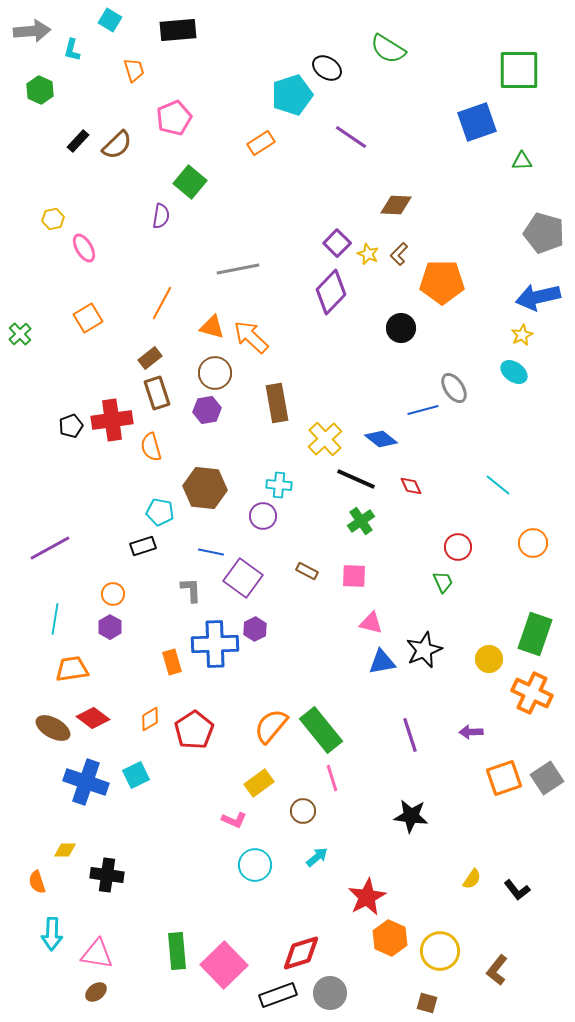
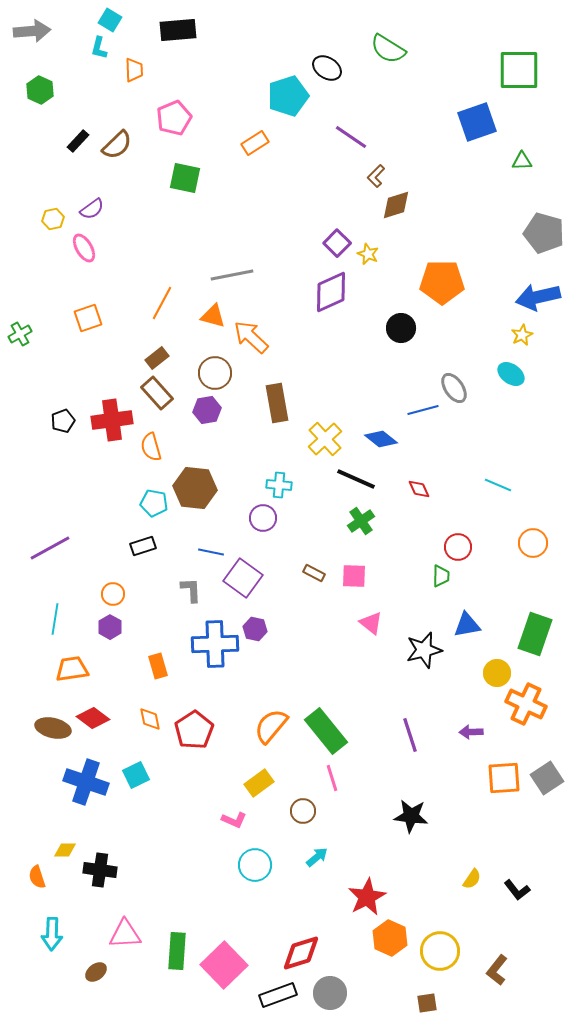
cyan L-shape at (72, 50): moved 27 px right, 2 px up
orange trapezoid at (134, 70): rotated 15 degrees clockwise
cyan pentagon at (292, 95): moved 4 px left, 1 px down
orange rectangle at (261, 143): moved 6 px left
green square at (190, 182): moved 5 px left, 4 px up; rotated 28 degrees counterclockwise
brown diamond at (396, 205): rotated 20 degrees counterclockwise
purple semicircle at (161, 216): moved 69 px left, 7 px up; rotated 45 degrees clockwise
brown L-shape at (399, 254): moved 23 px left, 78 px up
gray line at (238, 269): moved 6 px left, 6 px down
purple diamond at (331, 292): rotated 21 degrees clockwise
orange square at (88, 318): rotated 12 degrees clockwise
orange triangle at (212, 327): moved 1 px right, 11 px up
green cross at (20, 334): rotated 15 degrees clockwise
brown rectangle at (150, 358): moved 7 px right
cyan ellipse at (514, 372): moved 3 px left, 2 px down
brown rectangle at (157, 393): rotated 24 degrees counterclockwise
black pentagon at (71, 426): moved 8 px left, 5 px up
cyan line at (498, 485): rotated 16 degrees counterclockwise
red diamond at (411, 486): moved 8 px right, 3 px down
brown hexagon at (205, 488): moved 10 px left
cyan pentagon at (160, 512): moved 6 px left, 9 px up
purple circle at (263, 516): moved 2 px down
brown rectangle at (307, 571): moved 7 px right, 2 px down
green trapezoid at (443, 582): moved 2 px left, 6 px up; rotated 25 degrees clockwise
pink triangle at (371, 623): rotated 25 degrees clockwise
purple hexagon at (255, 629): rotated 20 degrees counterclockwise
black star at (424, 650): rotated 9 degrees clockwise
yellow circle at (489, 659): moved 8 px right, 14 px down
orange rectangle at (172, 662): moved 14 px left, 4 px down
blue triangle at (382, 662): moved 85 px right, 37 px up
orange cross at (532, 693): moved 6 px left, 11 px down
orange diamond at (150, 719): rotated 70 degrees counterclockwise
brown ellipse at (53, 728): rotated 16 degrees counterclockwise
green rectangle at (321, 730): moved 5 px right, 1 px down
orange square at (504, 778): rotated 15 degrees clockwise
black cross at (107, 875): moved 7 px left, 5 px up
orange semicircle at (37, 882): moved 5 px up
green rectangle at (177, 951): rotated 9 degrees clockwise
pink triangle at (97, 954): moved 28 px right, 20 px up; rotated 12 degrees counterclockwise
brown ellipse at (96, 992): moved 20 px up
brown square at (427, 1003): rotated 25 degrees counterclockwise
